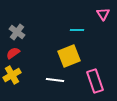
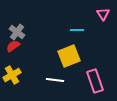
red semicircle: moved 7 px up
